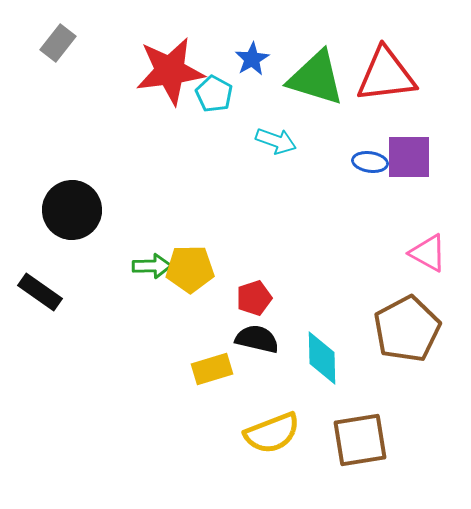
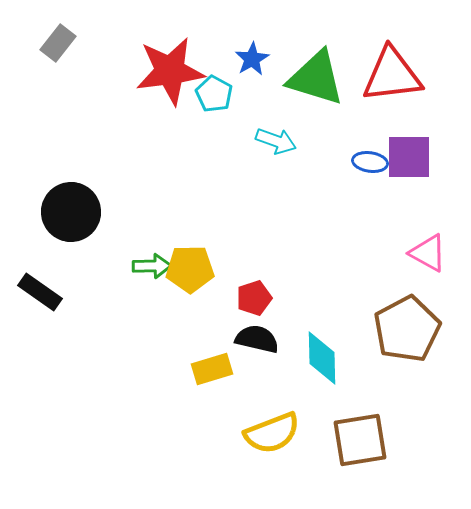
red triangle: moved 6 px right
black circle: moved 1 px left, 2 px down
